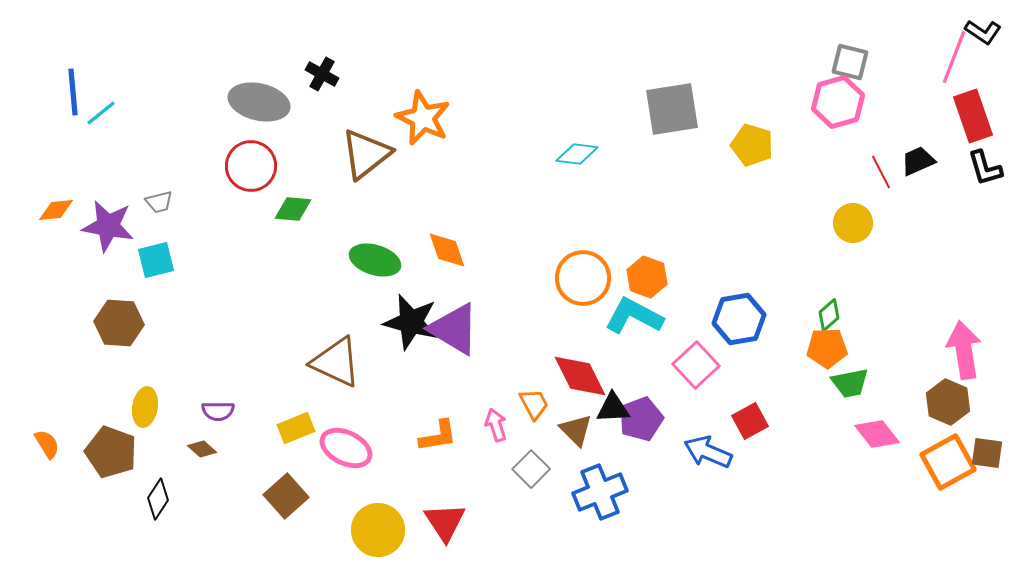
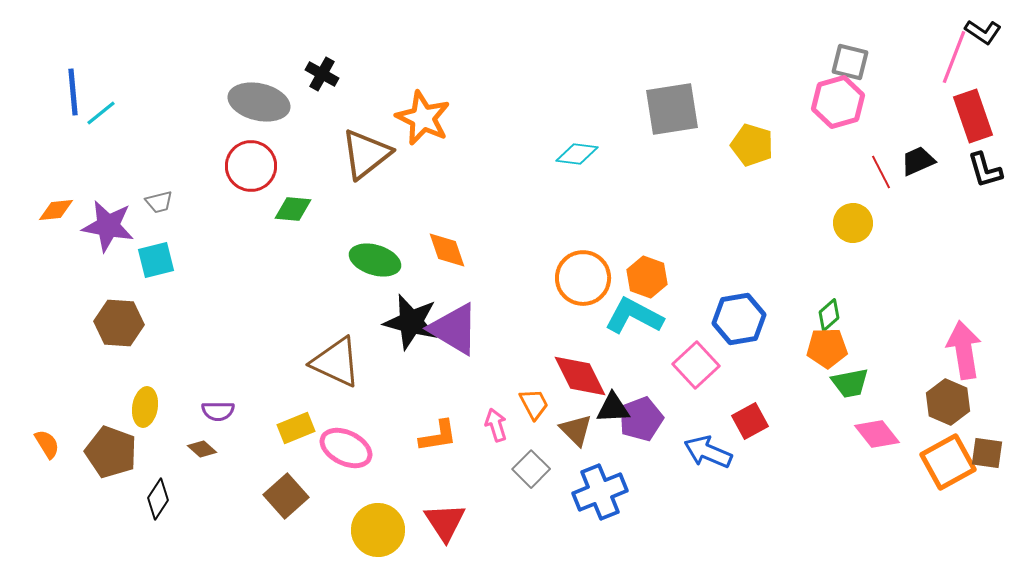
black L-shape at (985, 168): moved 2 px down
